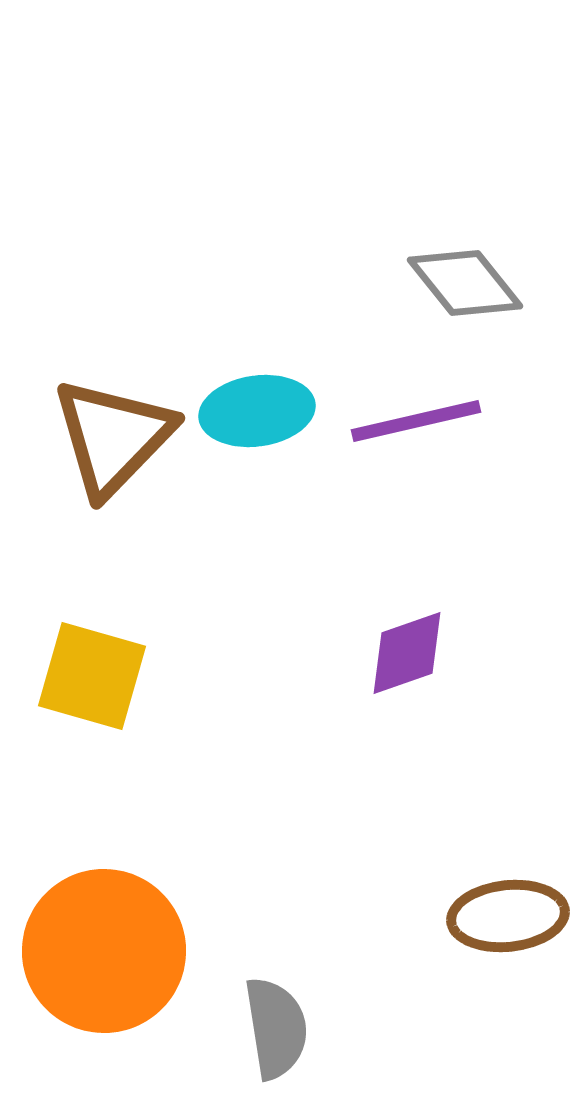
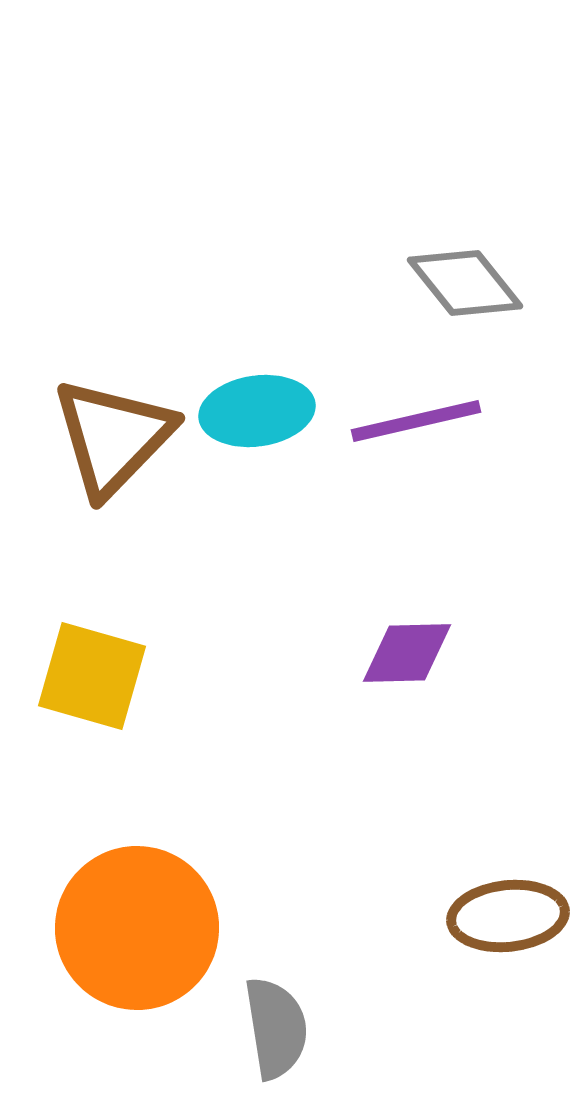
purple diamond: rotated 18 degrees clockwise
orange circle: moved 33 px right, 23 px up
